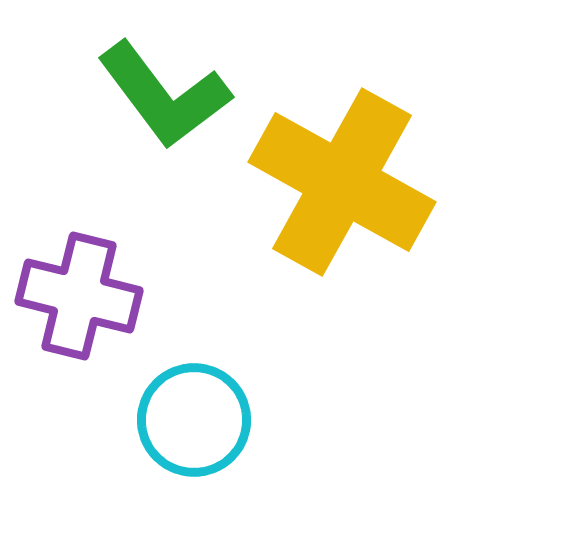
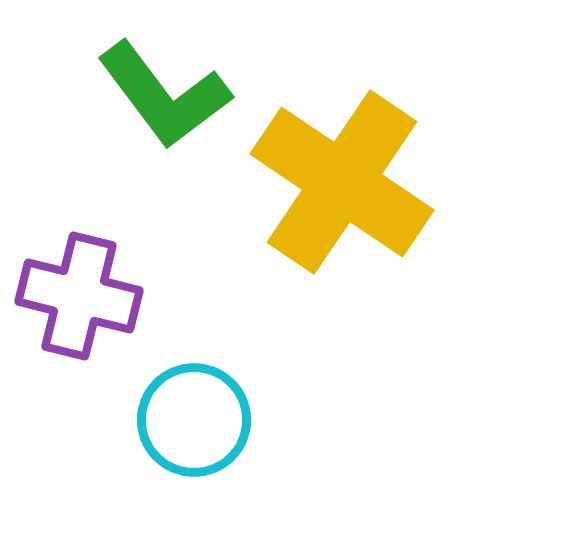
yellow cross: rotated 5 degrees clockwise
